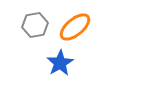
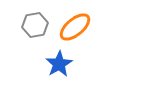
blue star: moved 1 px left, 1 px down
